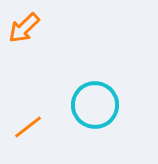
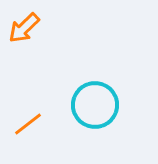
orange line: moved 3 px up
